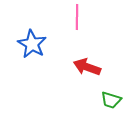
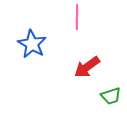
red arrow: rotated 56 degrees counterclockwise
green trapezoid: moved 4 px up; rotated 35 degrees counterclockwise
